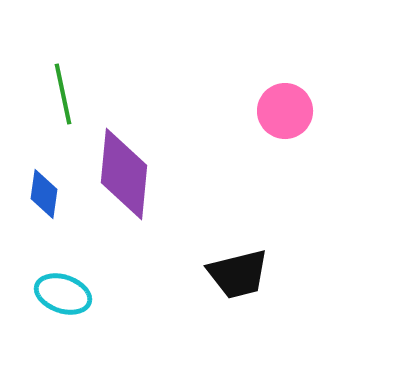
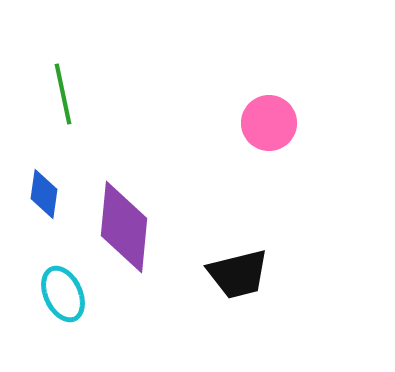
pink circle: moved 16 px left, 12 px down
purple diamond: moved 53 px down
cyan ellipse: rotated 46 degrees clockwise
